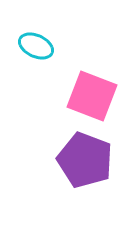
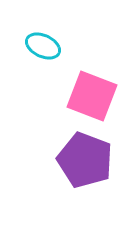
cyan ellipse: moved 7 px right
